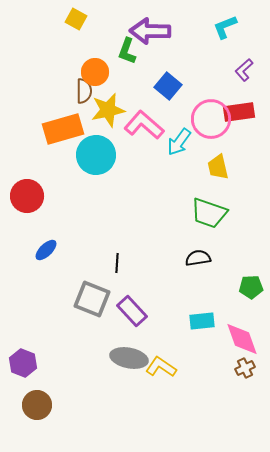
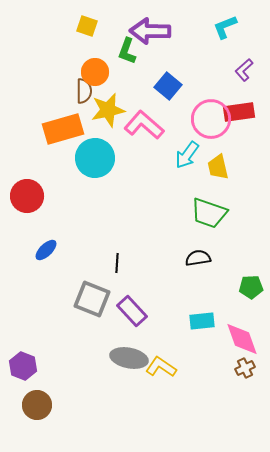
yellow square: moved 11 px right, 7 px down; rotated 10 degrees counterclockwise
cyan arrow: moved 8 px right, 13 px down
cyan circle: moved 1 px left, 3 px down
purple hexagon: moved 3 px down
